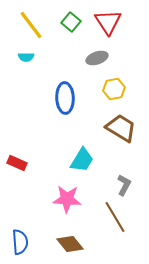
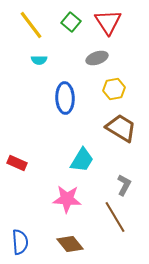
cyan semicircle: moved 13 px right, 3 px down
